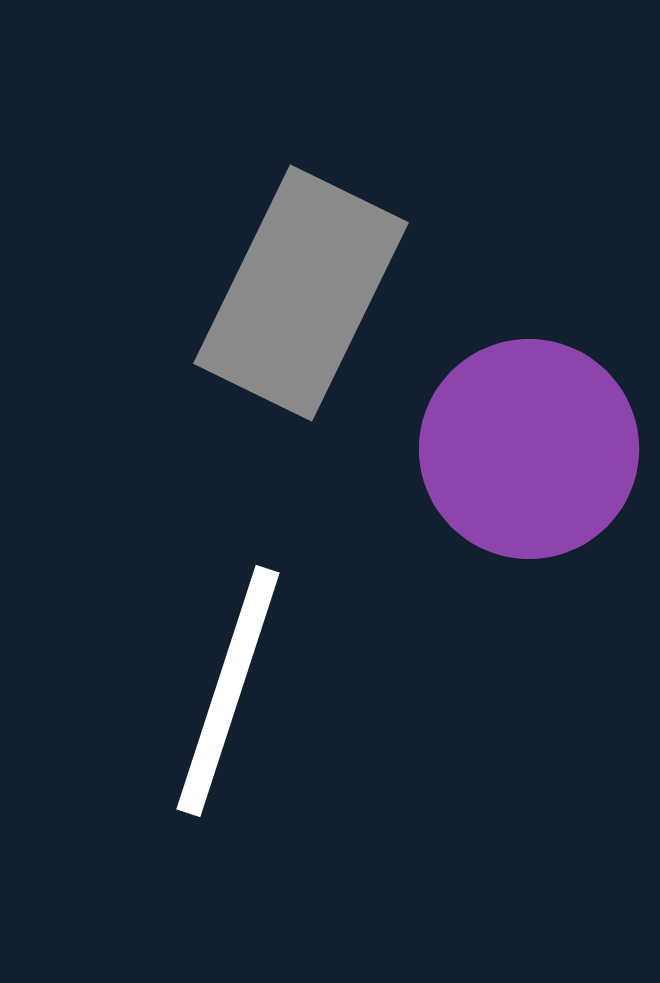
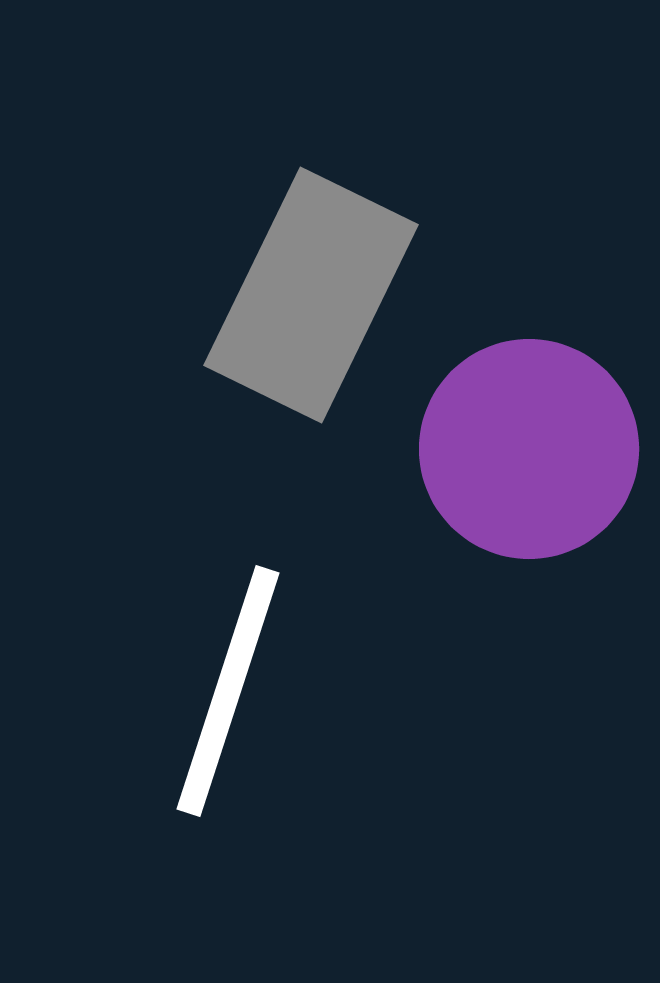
gray rectangle: moved 10 px right, 2 px down
